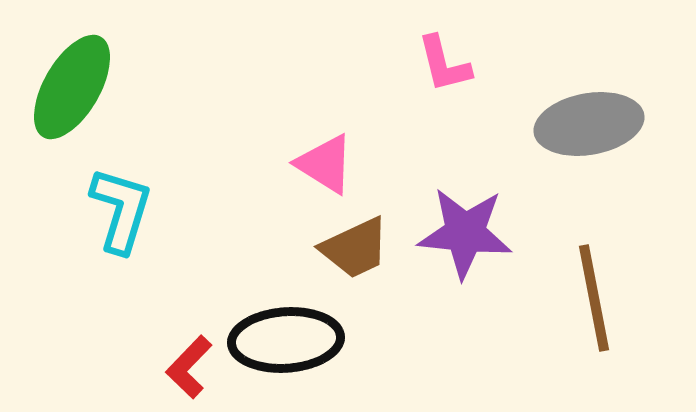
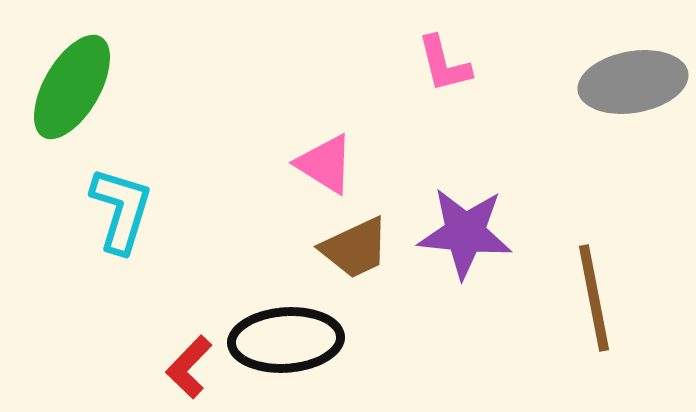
gray ellipse: moved 44 px right, 42 px up
